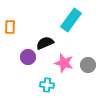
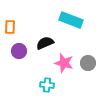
cyan rectangle: rotated 75 degrees clockwise
purple circle: moved 9 px left, 6 px up
gray circle: moved 2 px up
